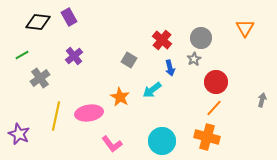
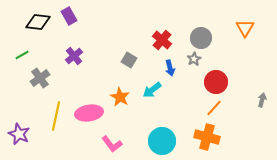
purple rectangle: moved 1 px up
